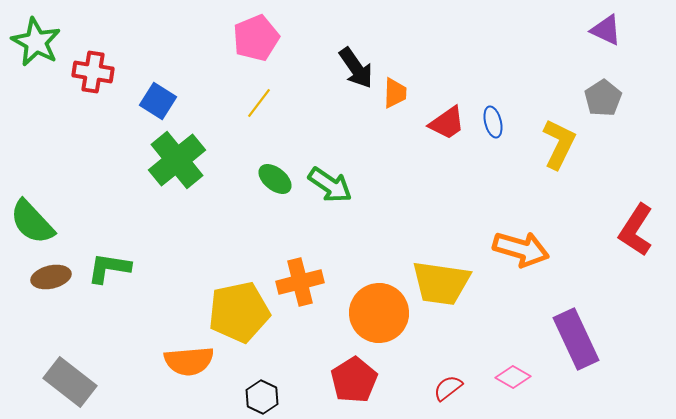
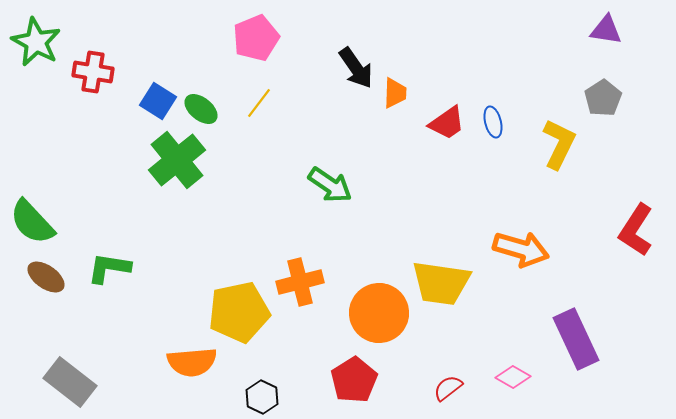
purple triangle: rotated 16 degrees counterclockwise
green ellipse: moved 74 px left, 70 px up
brown ellipse: moved 5 px left; rotated 48 degrees clockwise
orange semicircle: moved 3 px right, 1 px down
